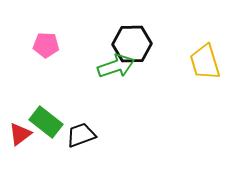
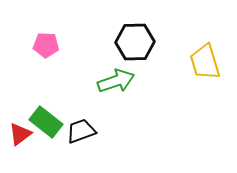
black hexagon: moved 3 px right, 2 px up
green arrow: moved 15 px down
black trapezoid: moved 4 px up
